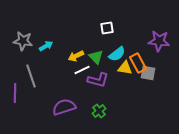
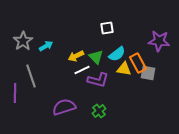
gray star: rotated 30 degrees clockwise
yellow triangle: moved 1 px left, 1 px down
